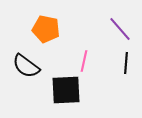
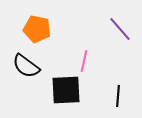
orange pentagon: moved 9 px left
black line: moved 8 px left, 33 px down
